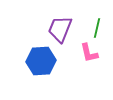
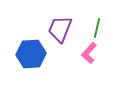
pink L-shape: rotated 55 degrees clockwise
blue hexagon: moved 10 px left, 7 px up
